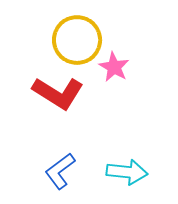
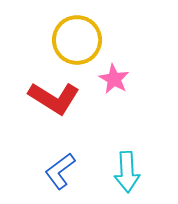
pink star: moved 12 px down
red L-shape: moved 4 px left, 5 px down
cyan arrow: rotated 81 degrees clockwise
